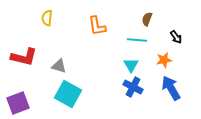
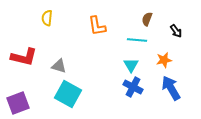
black arrow: moved 6 px up
